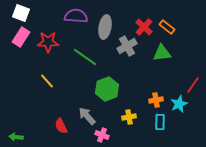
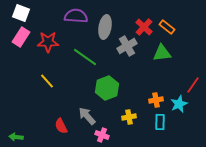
green hexagon: moved 1 px up
